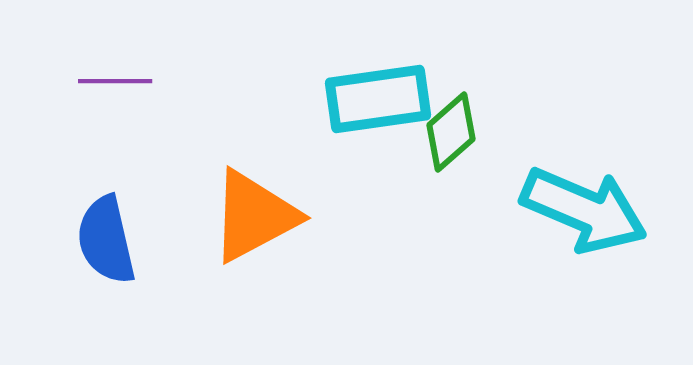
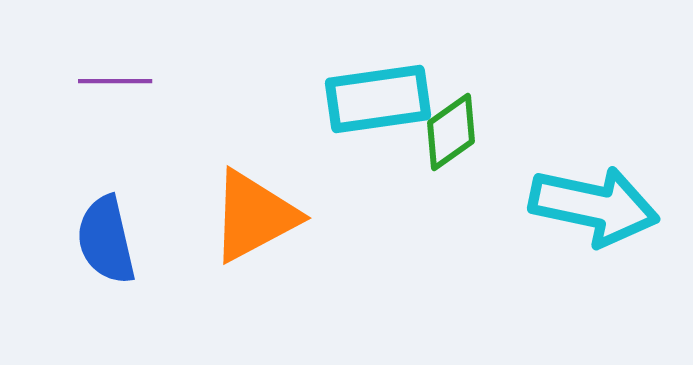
green diamond: rotated 6 degrees clockwise
cyan arrow: moved 10 px right, 4 px up; rotated 11 degrees counterclockwise
